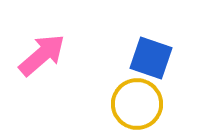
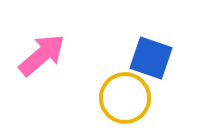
yellow circle: moved 12 px left, 6 px up
